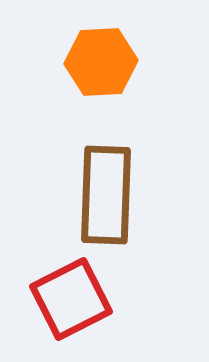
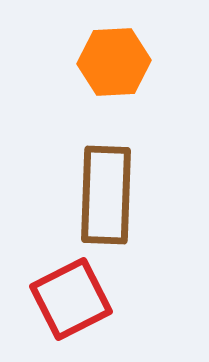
orange hexagon: moved 13 px right
